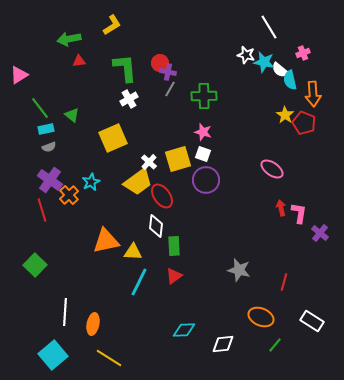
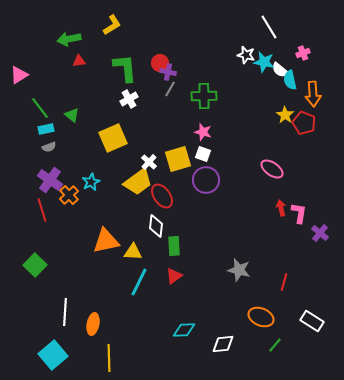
yellow line at (109, 358): rotated 56 degrees clockwise
